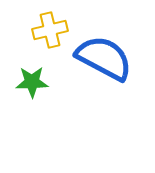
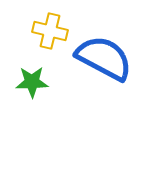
yellow cross: moved 1 px down; rotated 28 degrees clockwise
